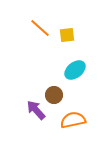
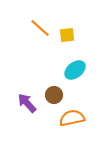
purple arrow: moved 9 px left, 7 px up
orange semicircle: moved 1 px left, 2 px up
